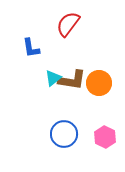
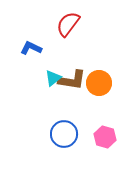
blue L-shape: rotated 125 degrees clockwise
pink hexagon: rotated 10 degrees counterclockwise
